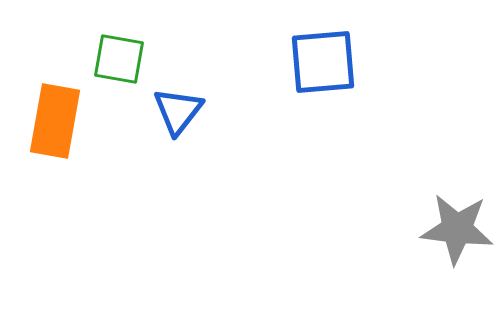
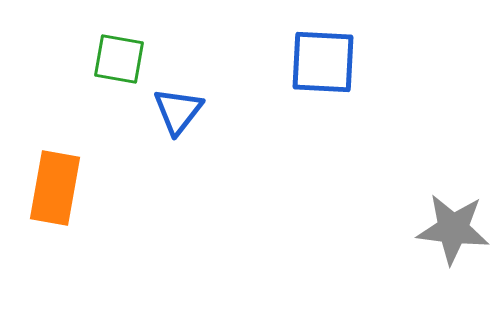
blue square: rotated 8 degrees clockwise
orange rectangle: moved 67 px down
gray star: moved 4 px left
